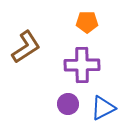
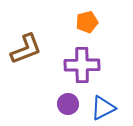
orange pentagon: rotated 15 degrees counterclockwise
brown L-shape: moved 2 px down; rotated 12 degrees clockwise
